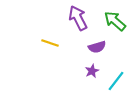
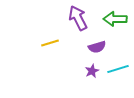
green arrow: moved 2 px up; rotated 40 degrees counterclockwise
yellow line: rotated 36 degrees counterclockwise
cyan line: moved 2 px right, 12 px up; rotated 35 degrees clockwise
